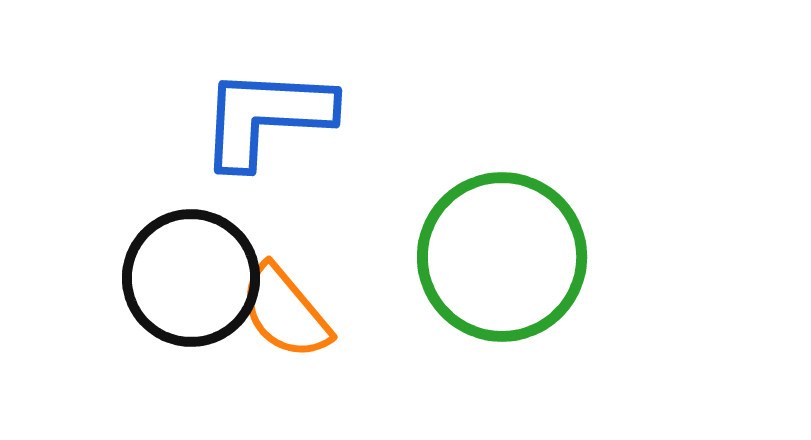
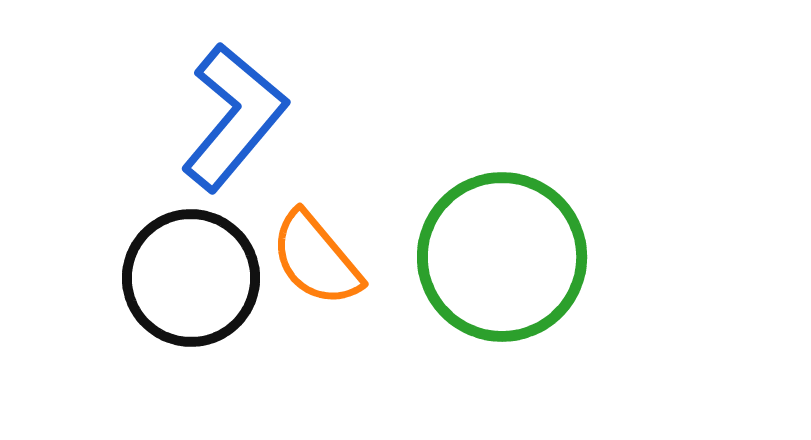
blue L-shape: moved 32 px left; rotated 127 degrees clockwise
orange semicircle: moved 31 px right, 53 px up
